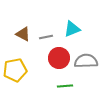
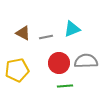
brown triangle: moved 1 px up
red circle: moved 5 px down
yellow pentagon: moved 2 px right
